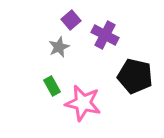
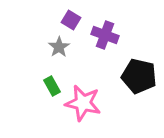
purple square: rotated 18 degrees counterclockwise
purple cross: rotated 8 degrees counterclockwise
gray star: rotated 10 degrees counterclockwise
black pentagon: moved 4 px right
